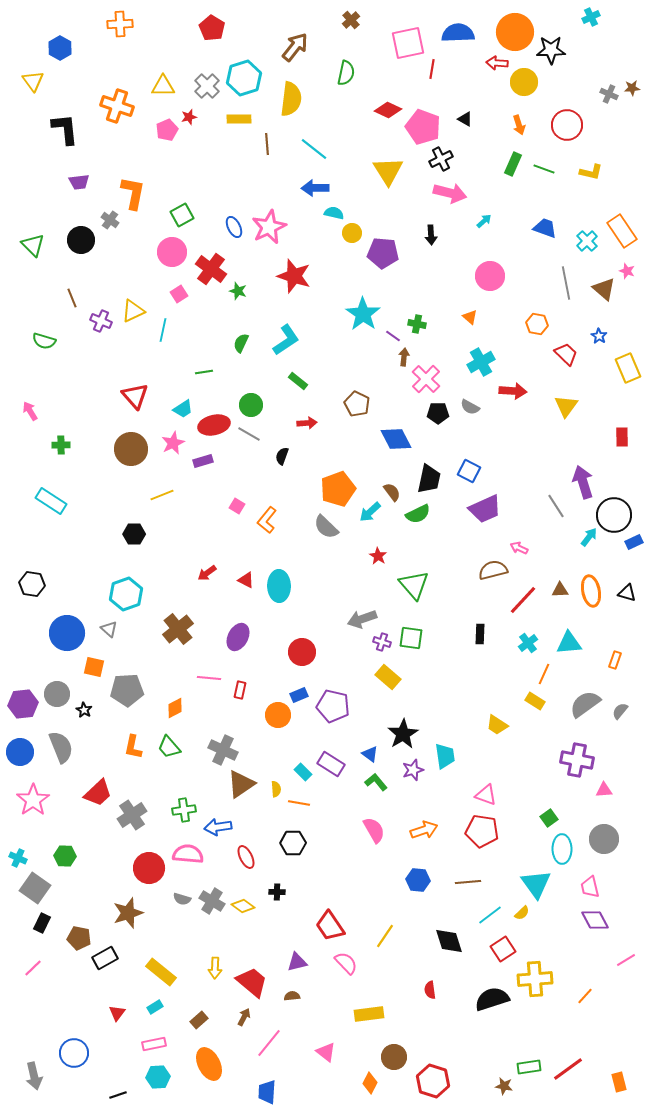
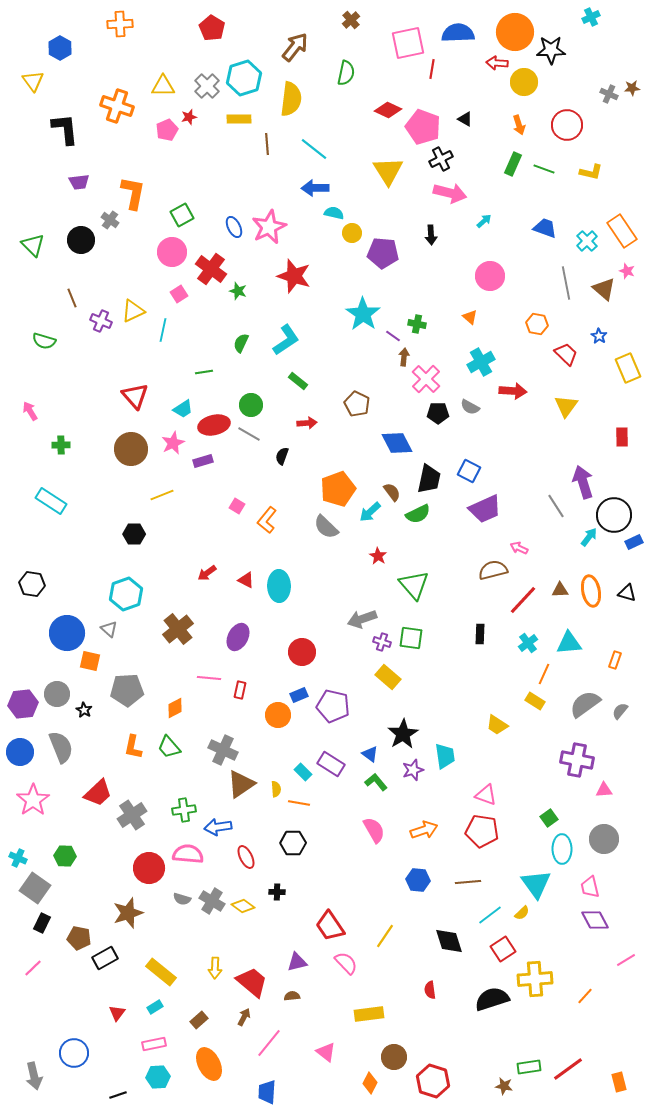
blue diamond at (396, 439): moved 1 px right, 4 px down
orange square at (94, 667): moved 4 px left, 6 px up
